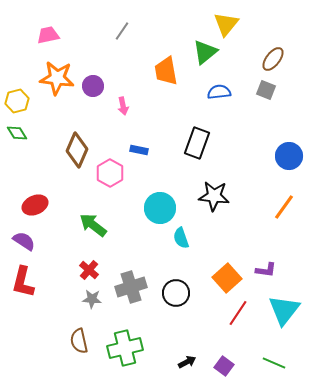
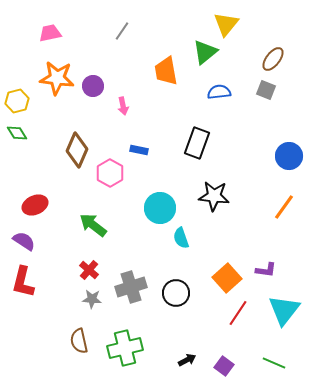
pink trapezoid: moved 2 px right, 2 px up
black arrow: moved 2 px up
